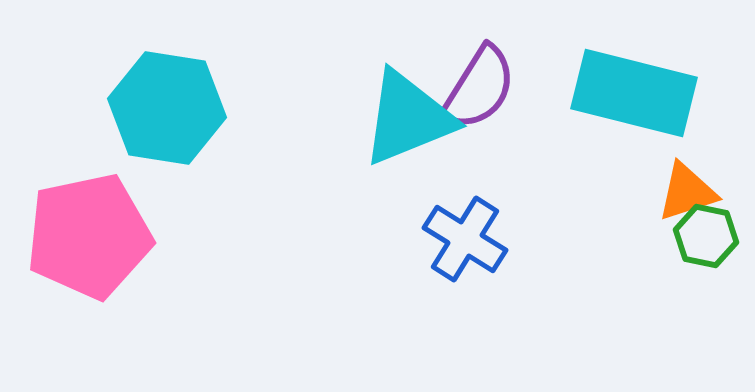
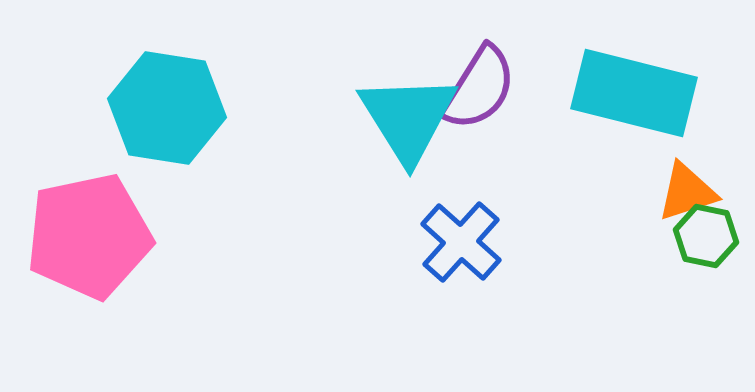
cyan triangle: rotated 40 degrees counterclockwise
blue cross: moved 4 px left, 3 px down; rotated 10 degrees clockwise
